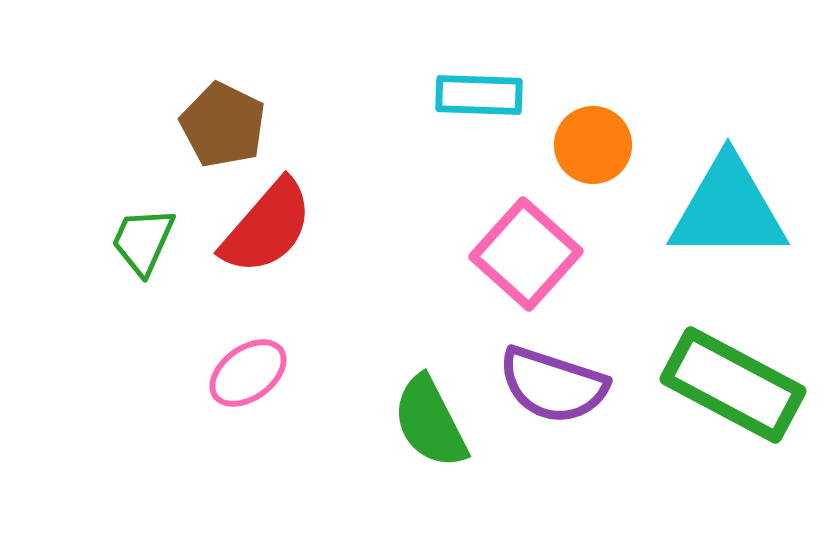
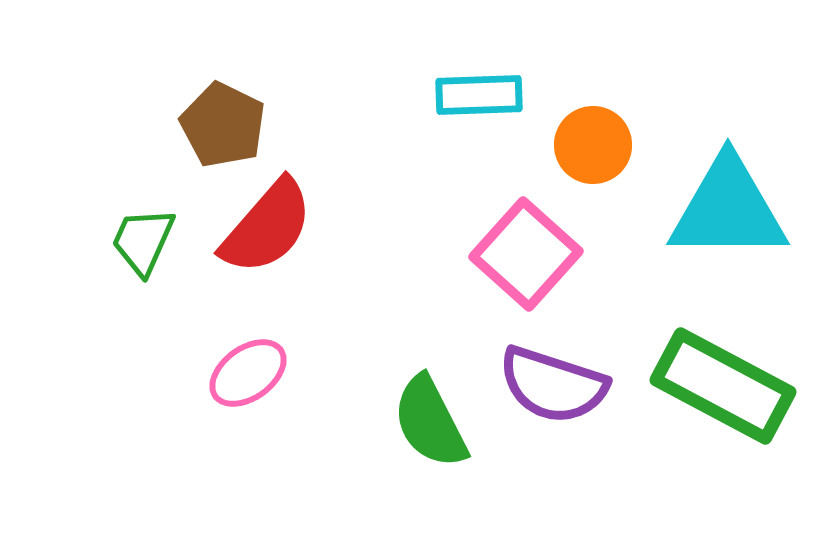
cyan rectangle: rotated 4 degrees counterclockwise
green rectangle: moved 10 px left, 1 px down
